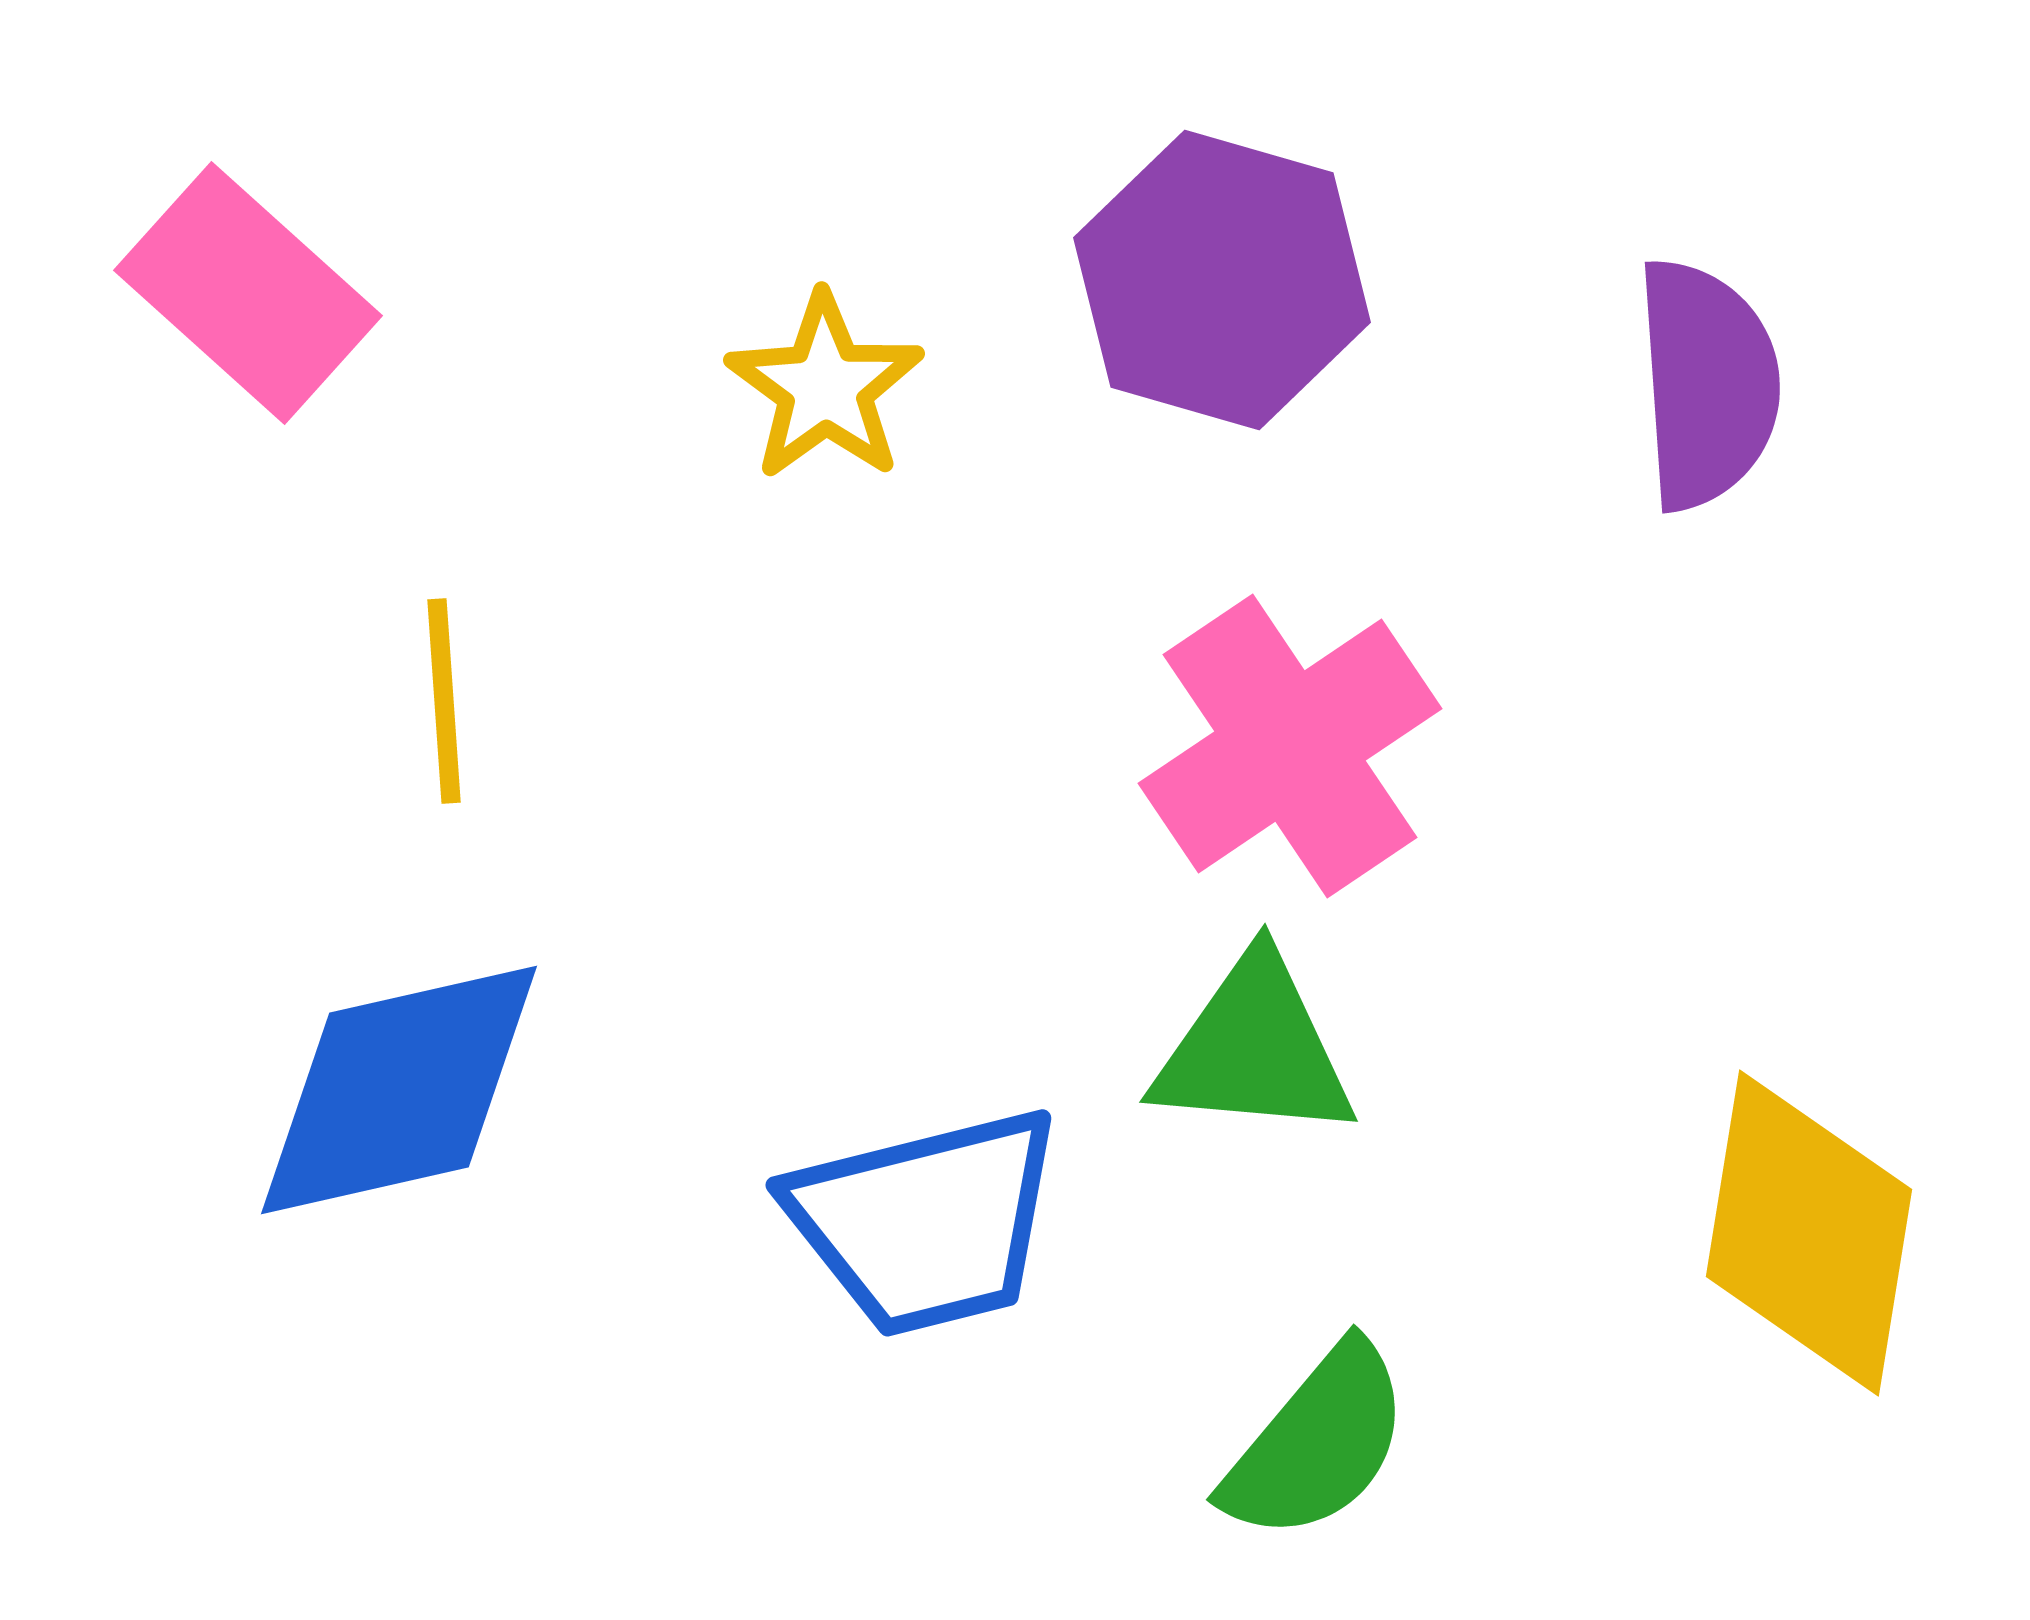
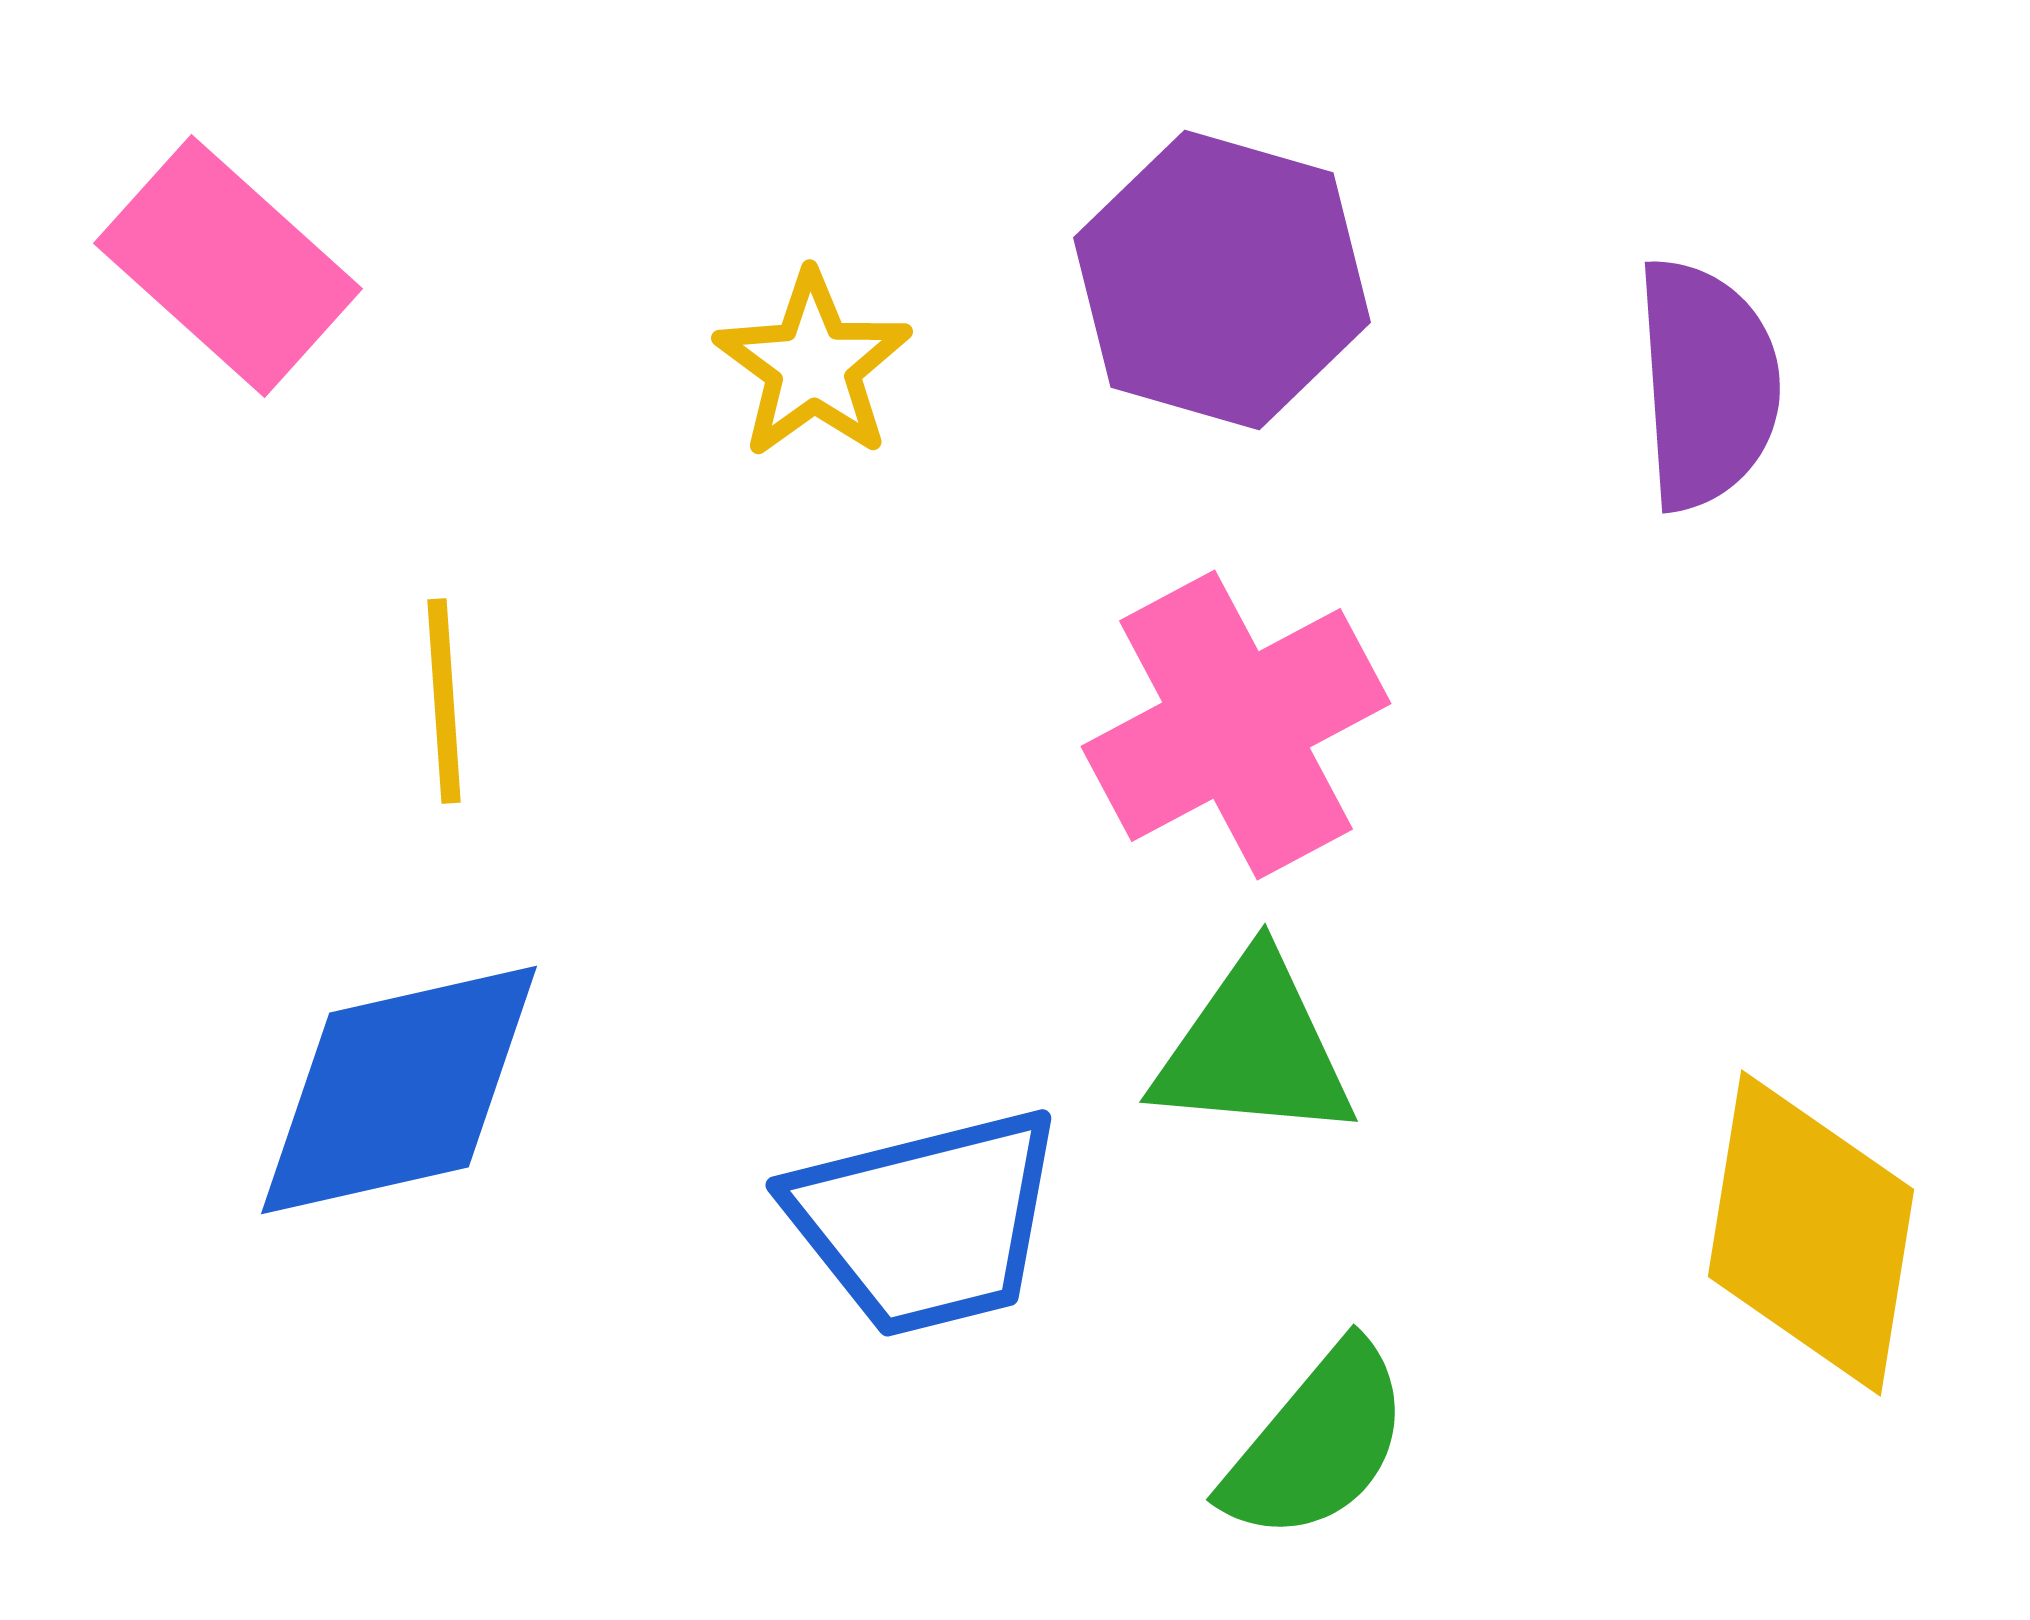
pink rectangle: moved 20 px left, 27 px up
yellow star: moved 12 px left, 22 px up
pink cross: moved 54 px left, 21 px up; rotated 6 degrees clockwise
yellow diamond: moved 2 px right
